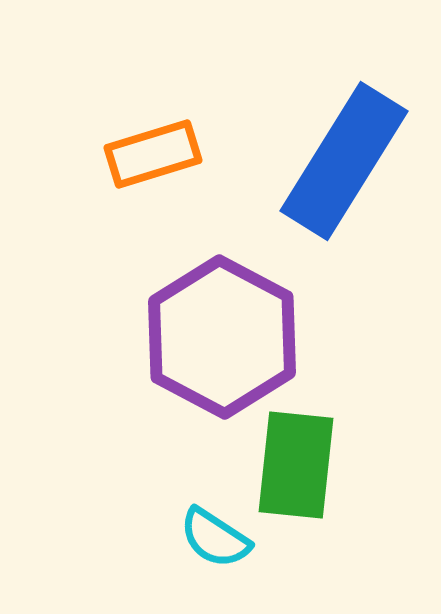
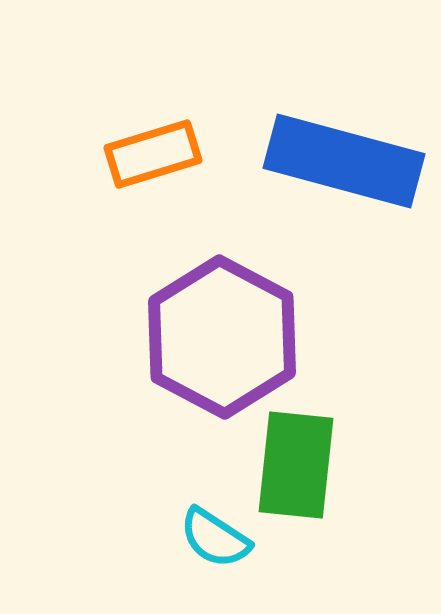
blue rectangle: rotated 73 degrees clockwise
